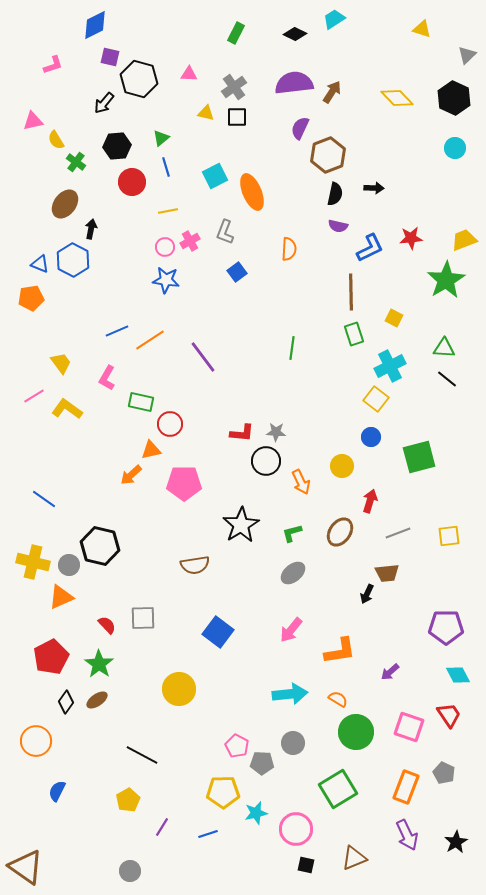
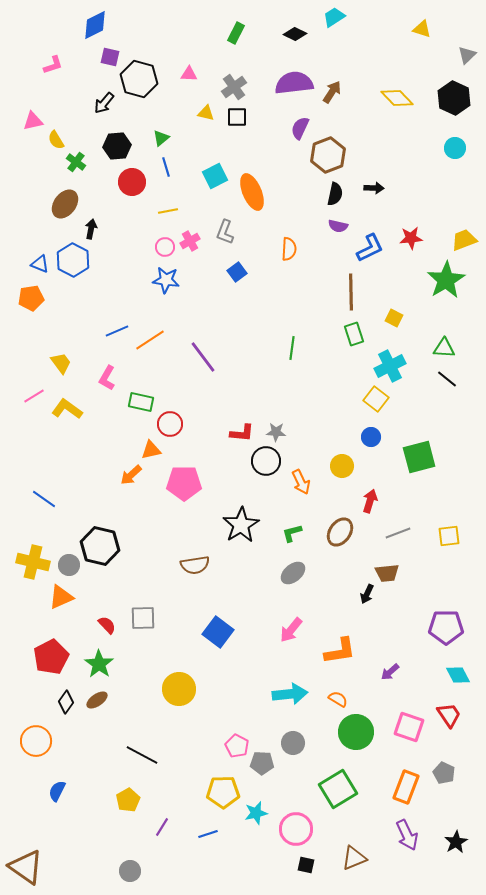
cyan trapezoid at (334, 19): moved 2 px up
